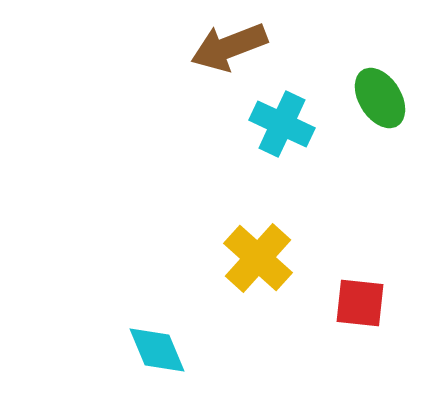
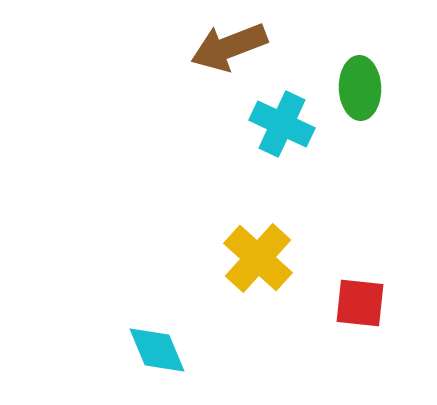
green ellipse: moved 20 px left, 10 px up; rotated 30 degrees clockwise
